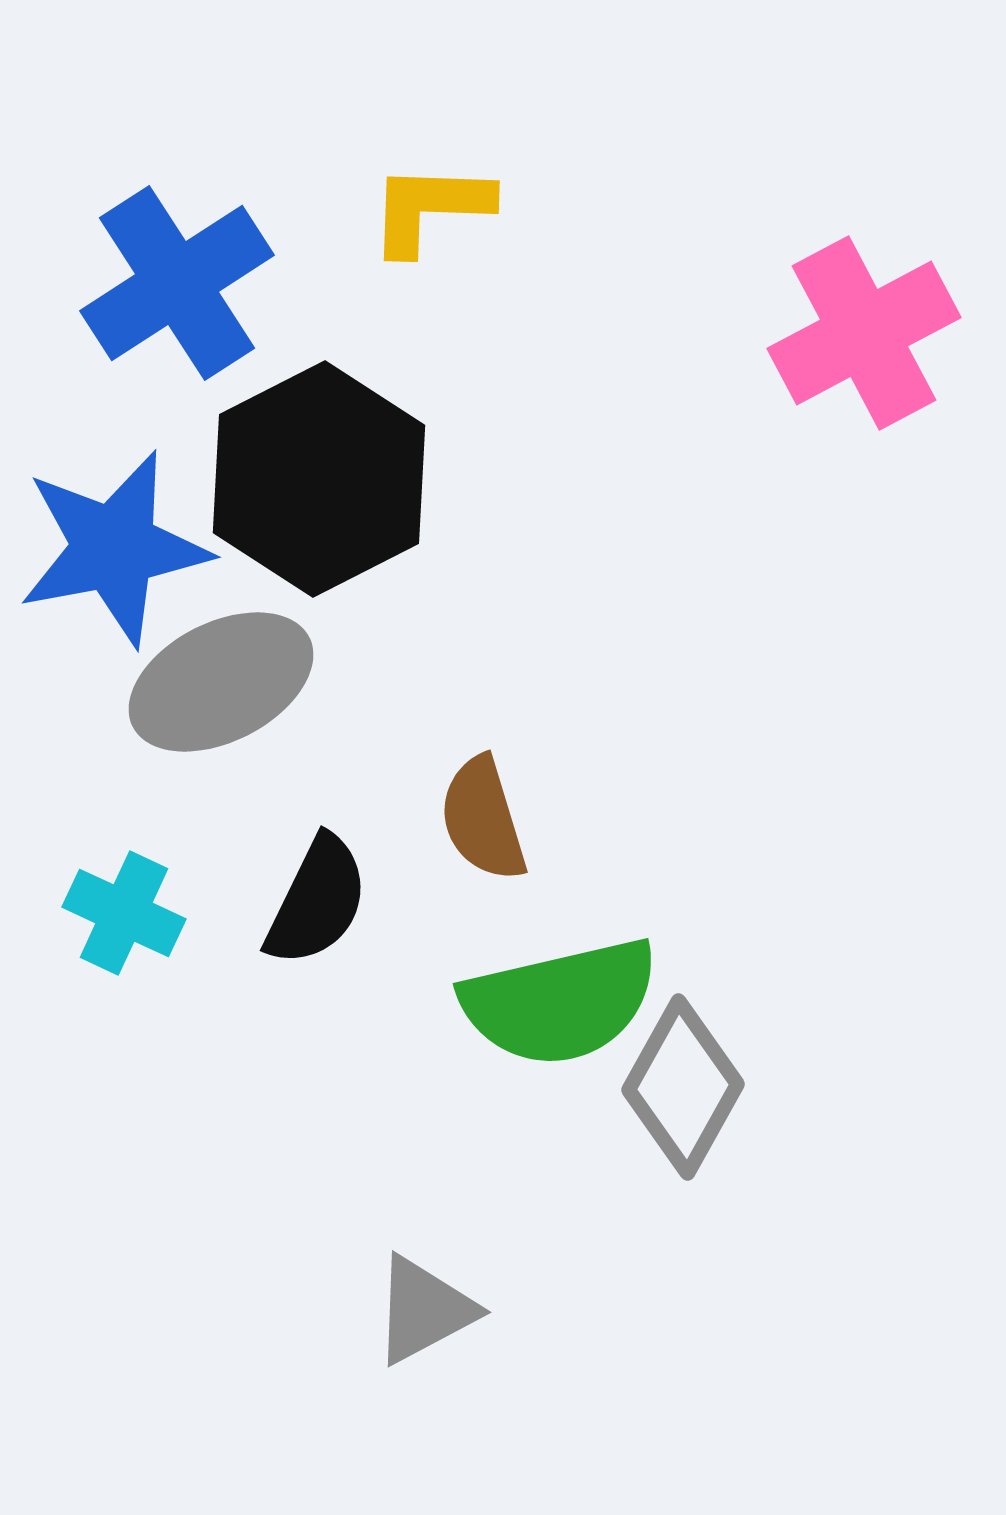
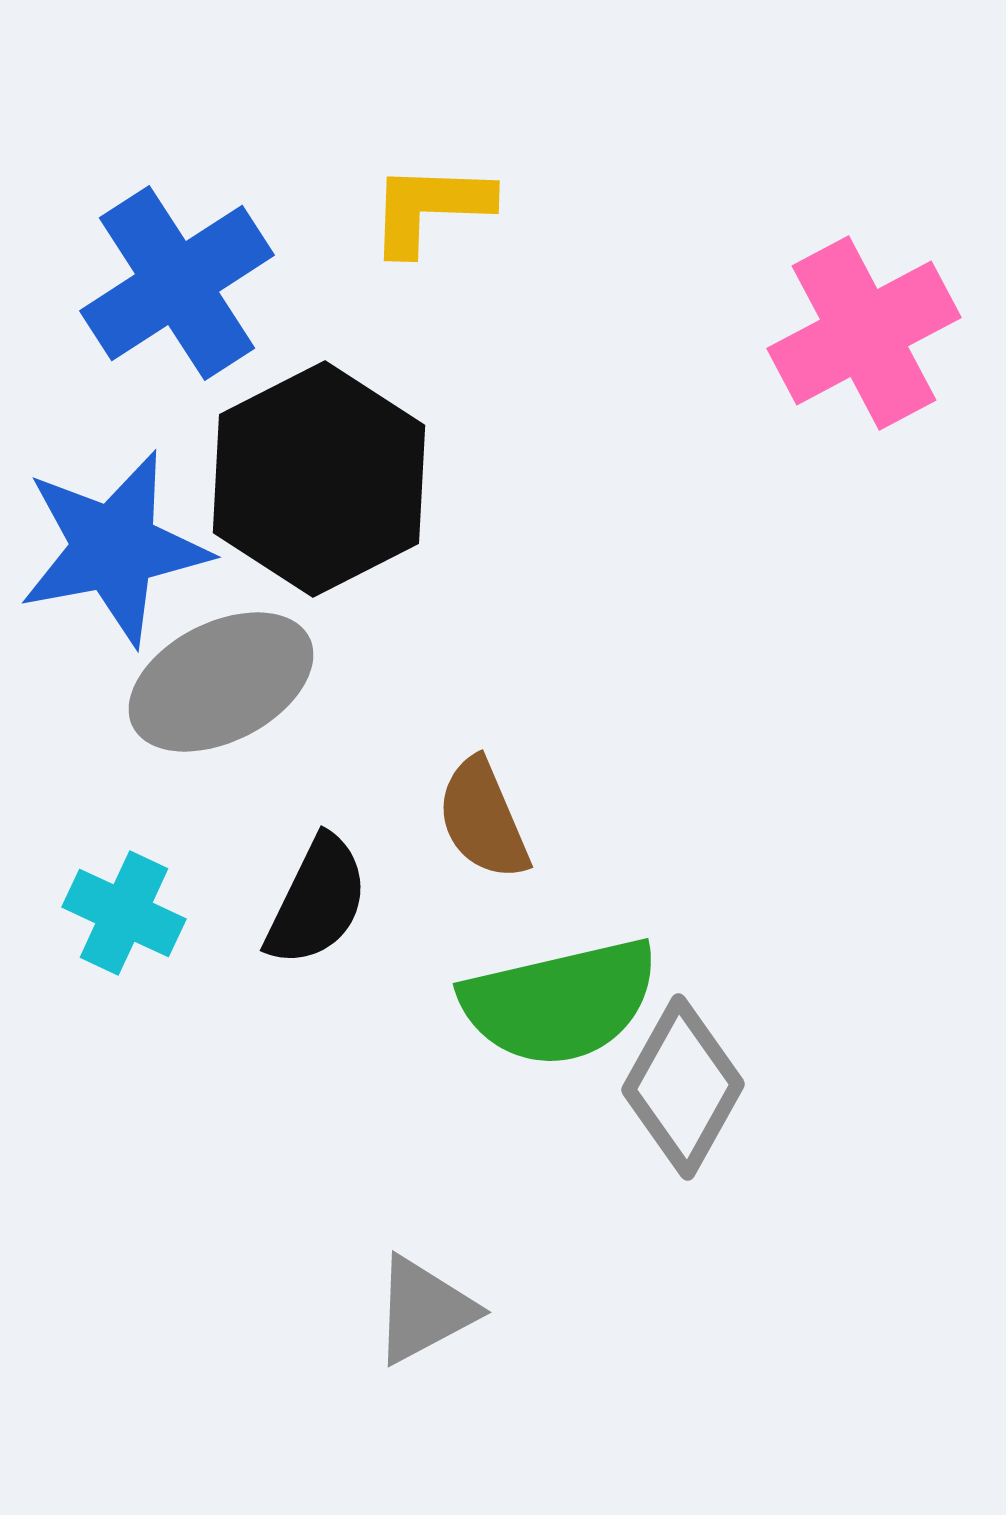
brown semicircle: rotated 6 degrees counterclockwise
